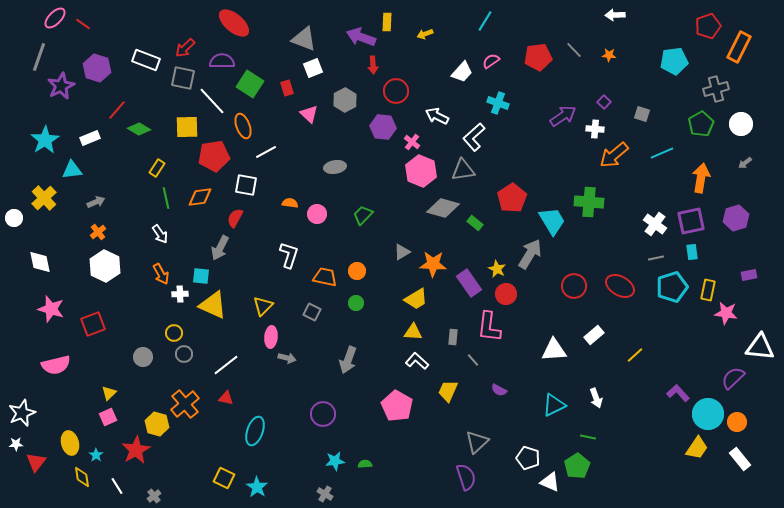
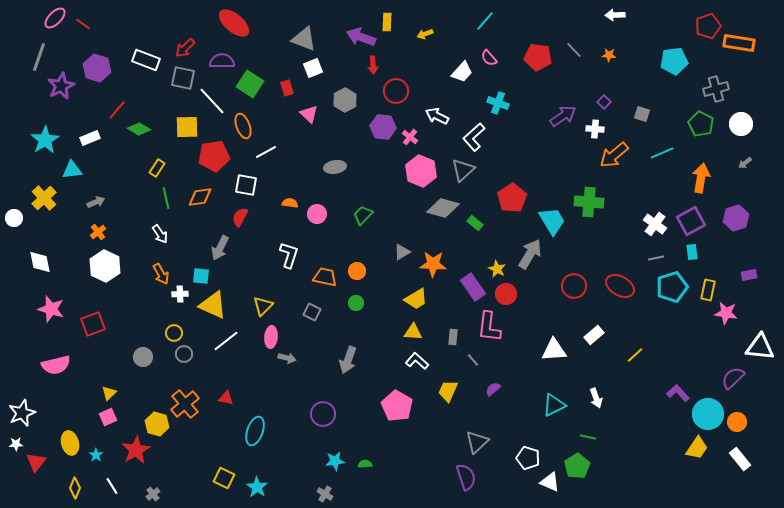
cyan line at (485, 21): rotated 10 degrees clockwise
orange rectangle at (739, 47): moved 4 px up; rotated 72 degrees clockwise
red pentagon at (538, 57): rotated 16 degrees clockwise
pink semicircle at (491, 61): moved 2 px left, 3 px up; rotated 96 degrees counterclockwise
green pentagon at (701, 124): rotated 15 degrees counterclockwise
pink cross at (412, 142): moved 2 px left, 5 px up
gray triangle at (463, 170): rotated 35 degrees counterclockwise
red semicircle at (235, 218): moved 5 px right, 1 px up
purple square at (691, 221): rotated 16 degrees counterclockwise
purple rectangle at (469, 283): moved 4 px right, 4 px down
white line at (226, 365): moved 24 px up
purple semicircle at (499, 390): moved 6 px left, 1 px up; rotated 112 degrees clockwise
yellow diamond at (82, 477): moved 7 px left, 11 px down; rotated 30 degrees clockwise
white line at (117, 486): moved 5 px left
gray cross at (154, 496): moved 1 px left, 2 px up
